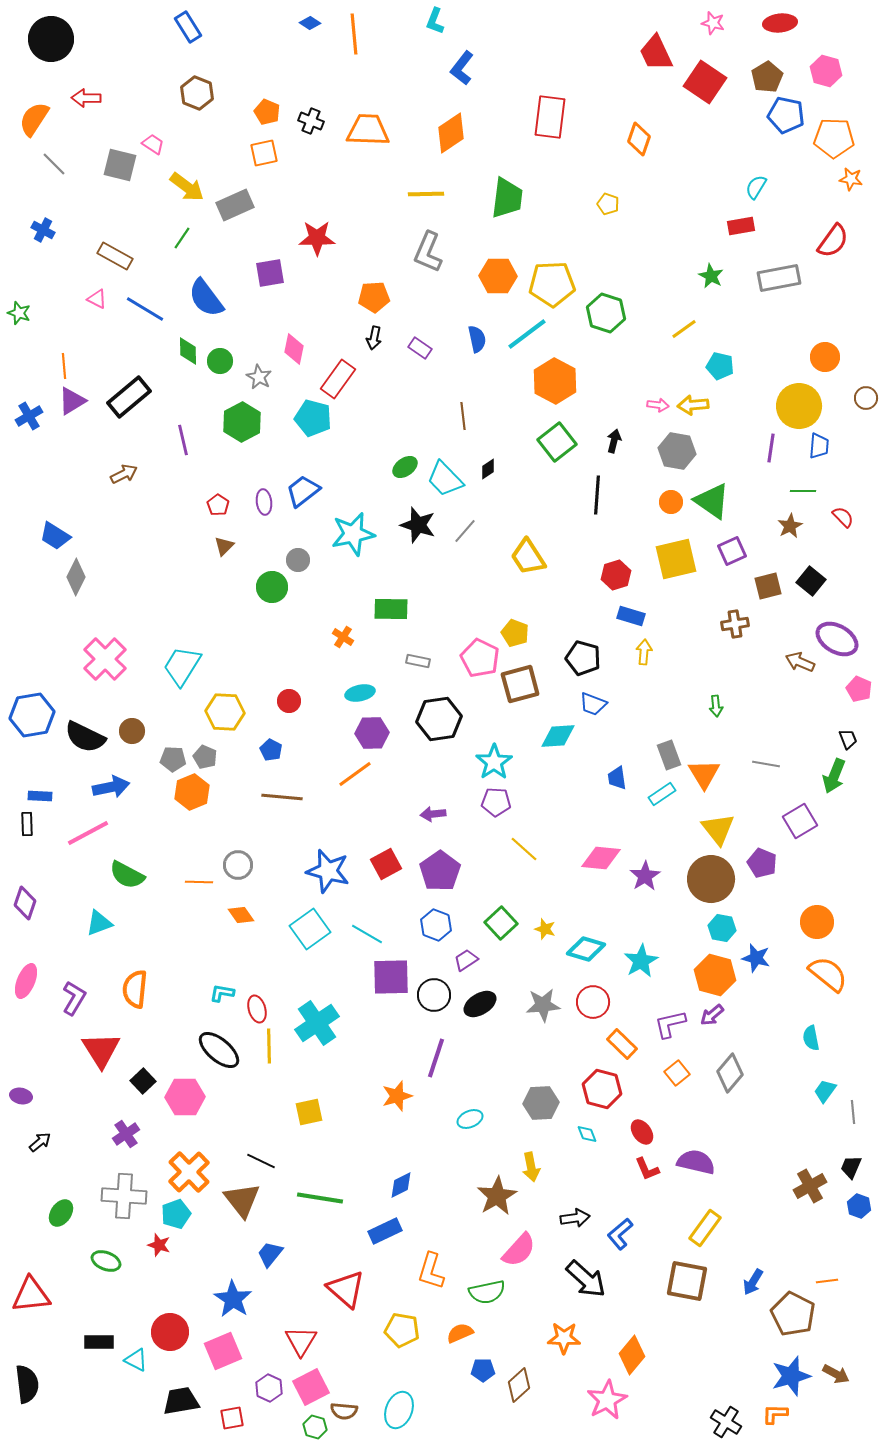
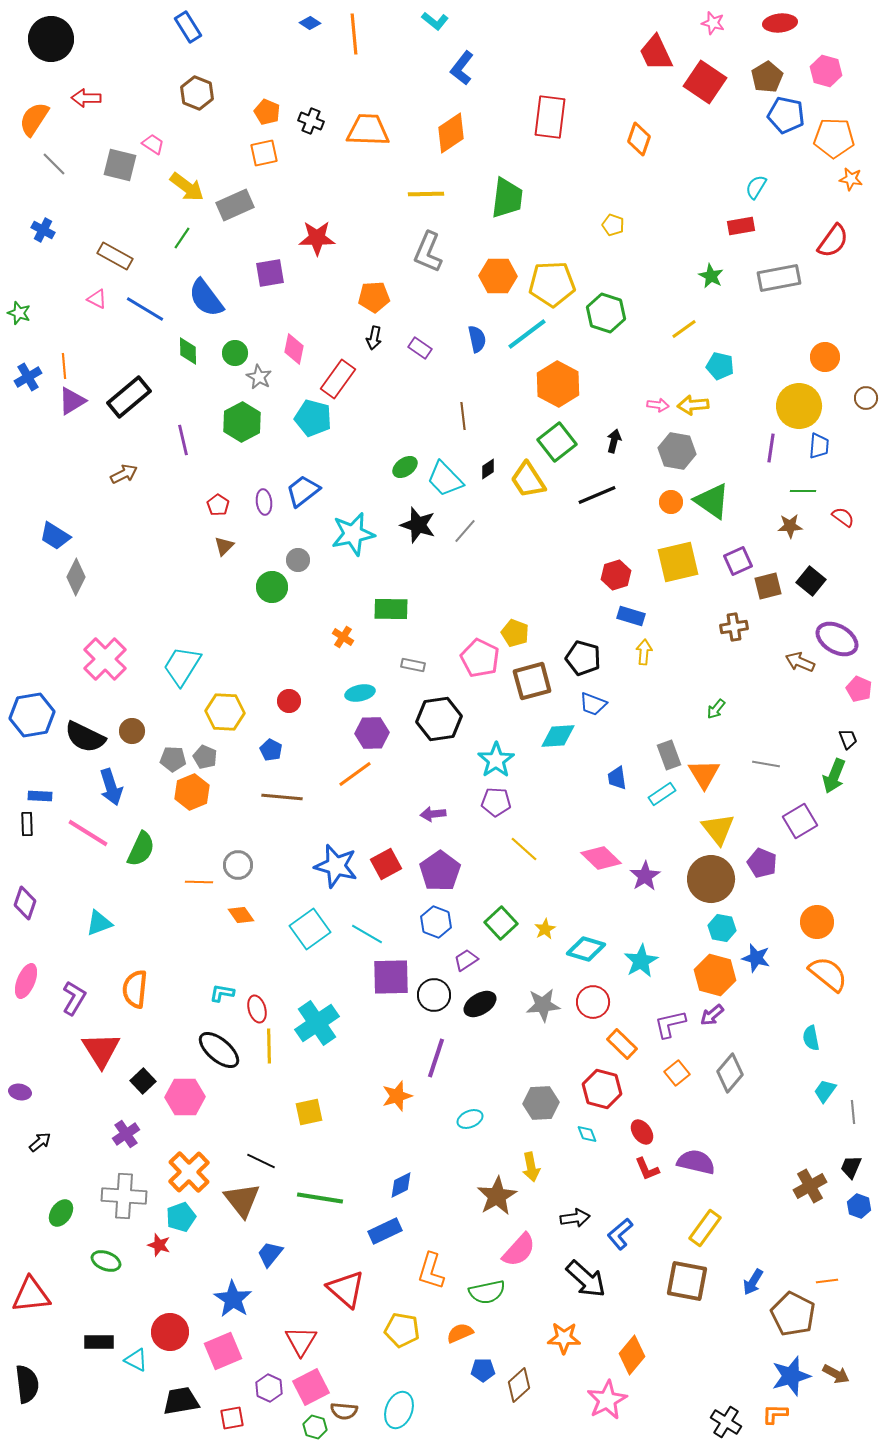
cyan L-shape at (435, 21): rotated 72 degrees counterclockwise
yellow pentagon at (608, 204): moved 5 px right, 21 px down
green circle at (220, 361): moved 15 px right, 8 px up
orange hexagon at (555, 381): moved 3 px right, 3 px down
blue cross at (29, 416): moved 1 px left, 39 px up
black line at (597, 495): rotated 63 degrees clockwise
red semicircle at (843, 517): rotated 10 degrees counterclockwise
brown star at (790, 526): rotated 25 degrees clockwise
purple square at (732, 551): moved 6 px right, 10 px down
yellow trapezoid at (528, 557): moved 77 px up
yellow square at (676, 559): moved 2 px right, 3 px down
brown cross at (735, 624): moved 1 px left, 3 px down
gray rectangle at (418, 661): moved 5 px left, 4 px down
brown square at (520, 684): moved 12 px right, 3 px up
green arrow at (716, 706): moved 3 px down; rotated 45 degrees clockwise
cyan star at (494, 762): moved 2 px right, 2 px up
blue arrow at (111, 787): rotated 84 degrees clockwise
pink line at (88, 833): rotated 60 degrees clockwise
pink diamond at (601, 858): rotated 39 degrees clockwise
blue star at (328, 871): moved 8 px right, 5 px up
green semicircle at (127, 875): moved 14 px right, 26 px up; rotated 93 degrees counterclockwise
blue hexagon at (436, 925): moved 3 px up
yellow star at (545, 929): rotated 25 degrees clockwise
purple ellipse at (21, 1096): moved 1 px left, 4 px up
cyan pentagon at (176, 1214): moved 5 px right, 3 px down
